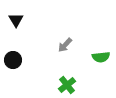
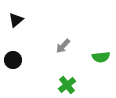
black triangle: rotated 21 degrees clockwise
gray arrow: moved 2 px left, 1 px down
